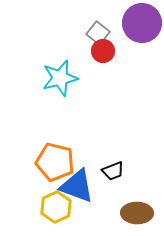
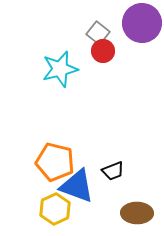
cyan star: moved 9 px up
yellow hexagon: moved 1 px left, 2 px down
